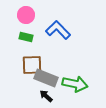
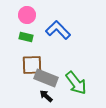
pink circle: moved 1 px right
green arrow: moved 1 px right, 1 px up; rotated 40 degrees clockwise
